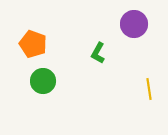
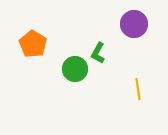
orange pentagon: rotated 12 degrees clockwise
green circle: moved 32 px right, 12 px up
yellow line: moved 11 px left
